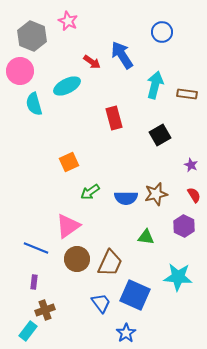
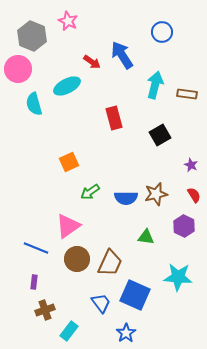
pink circle: moved 2 px left, 2 px up
cyan rectangle: moved 41 px right
